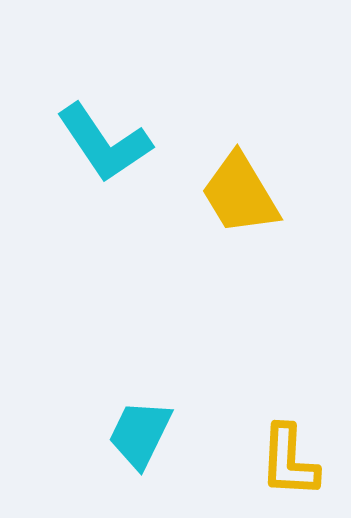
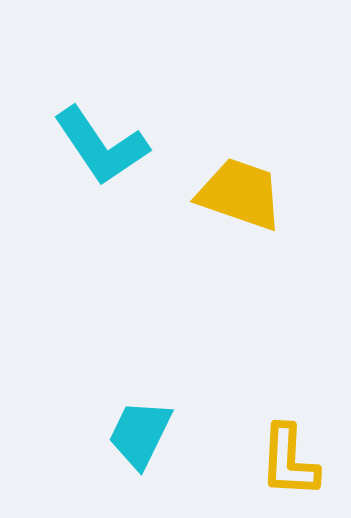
cyan L-shape: moved 3 px left, 3 px down
yellow trapezoid: rotated 140 degrees clockwise
